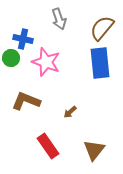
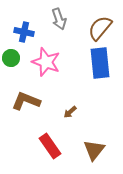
brown semicircle: moved 2 px left
blue cross: moved 1 px right, 7 px up
red rectangle: moved 2 px right
